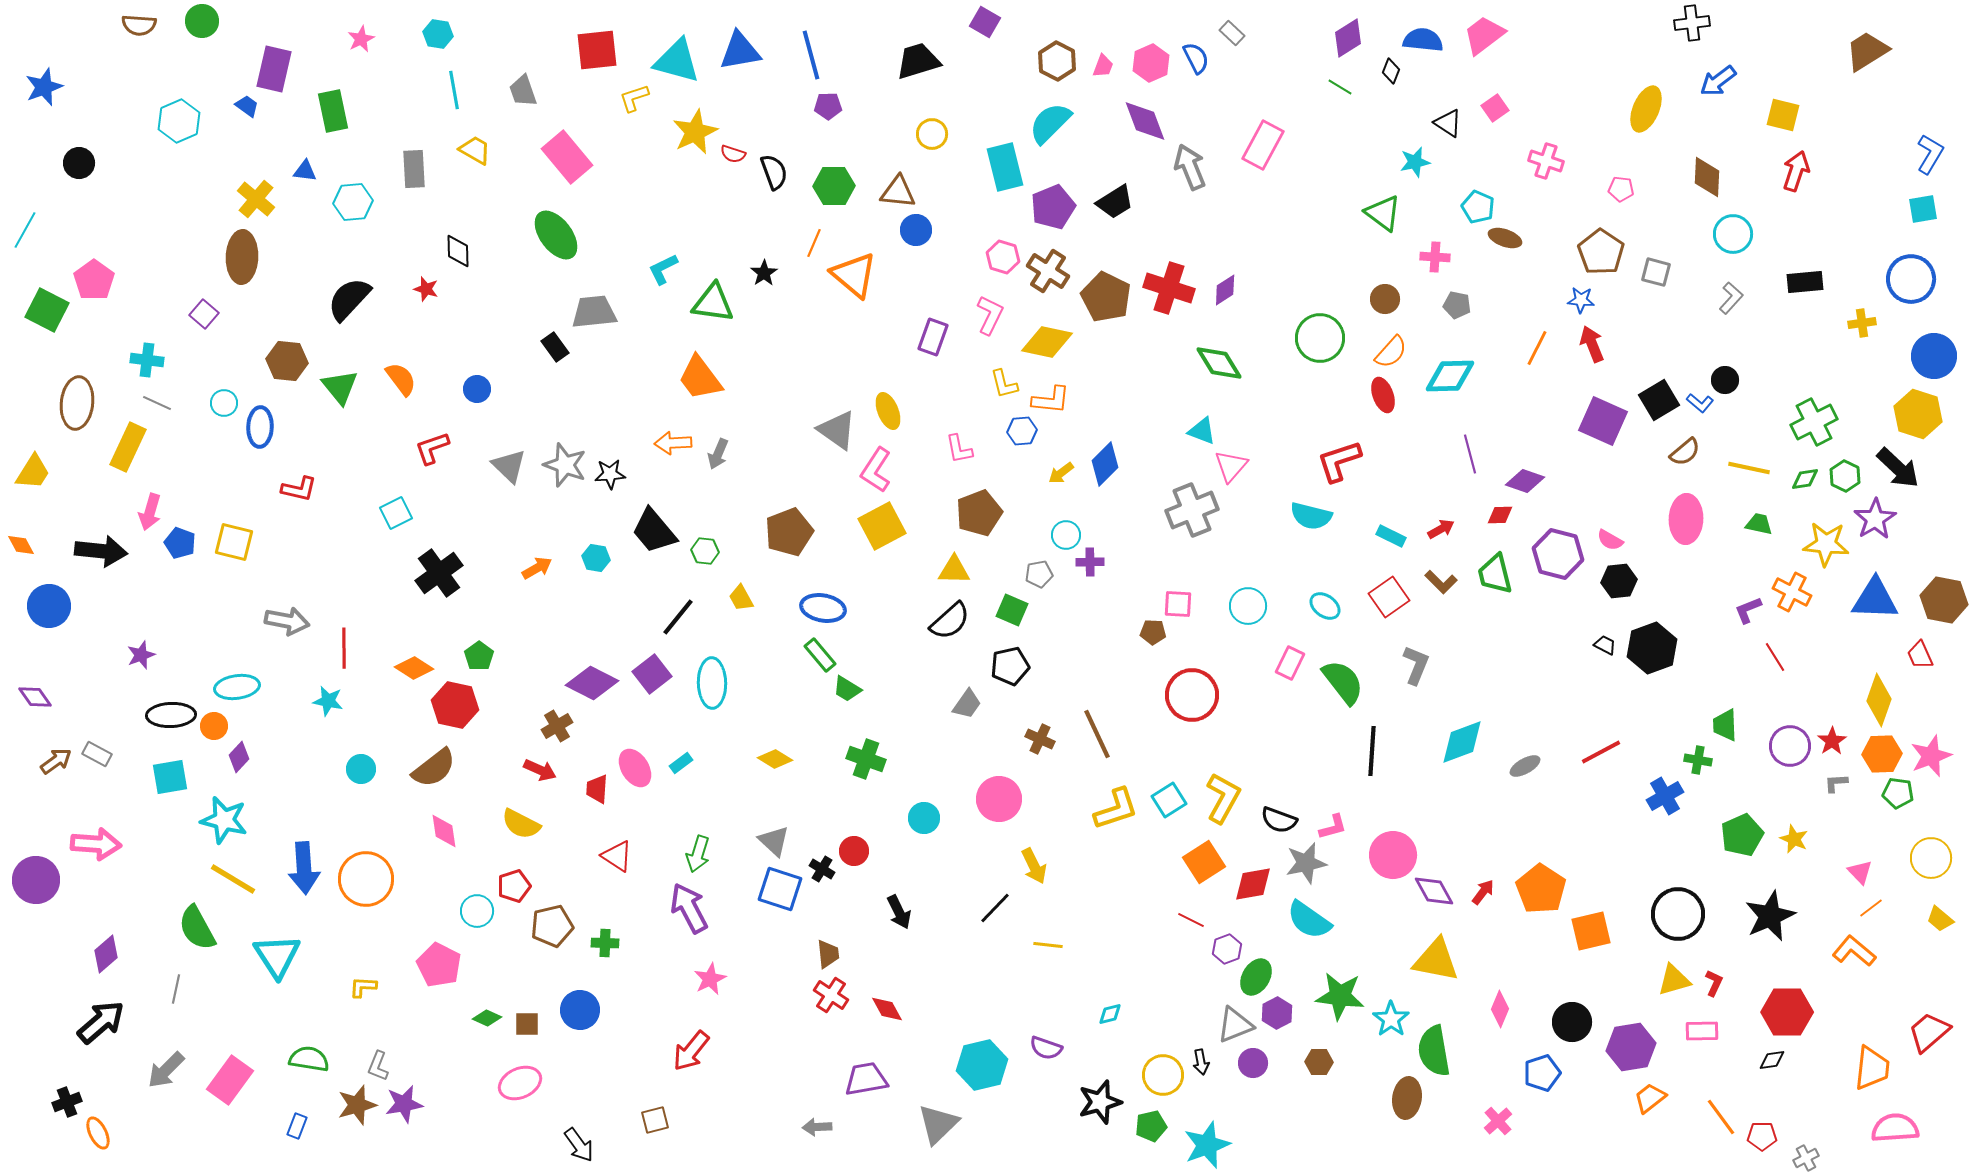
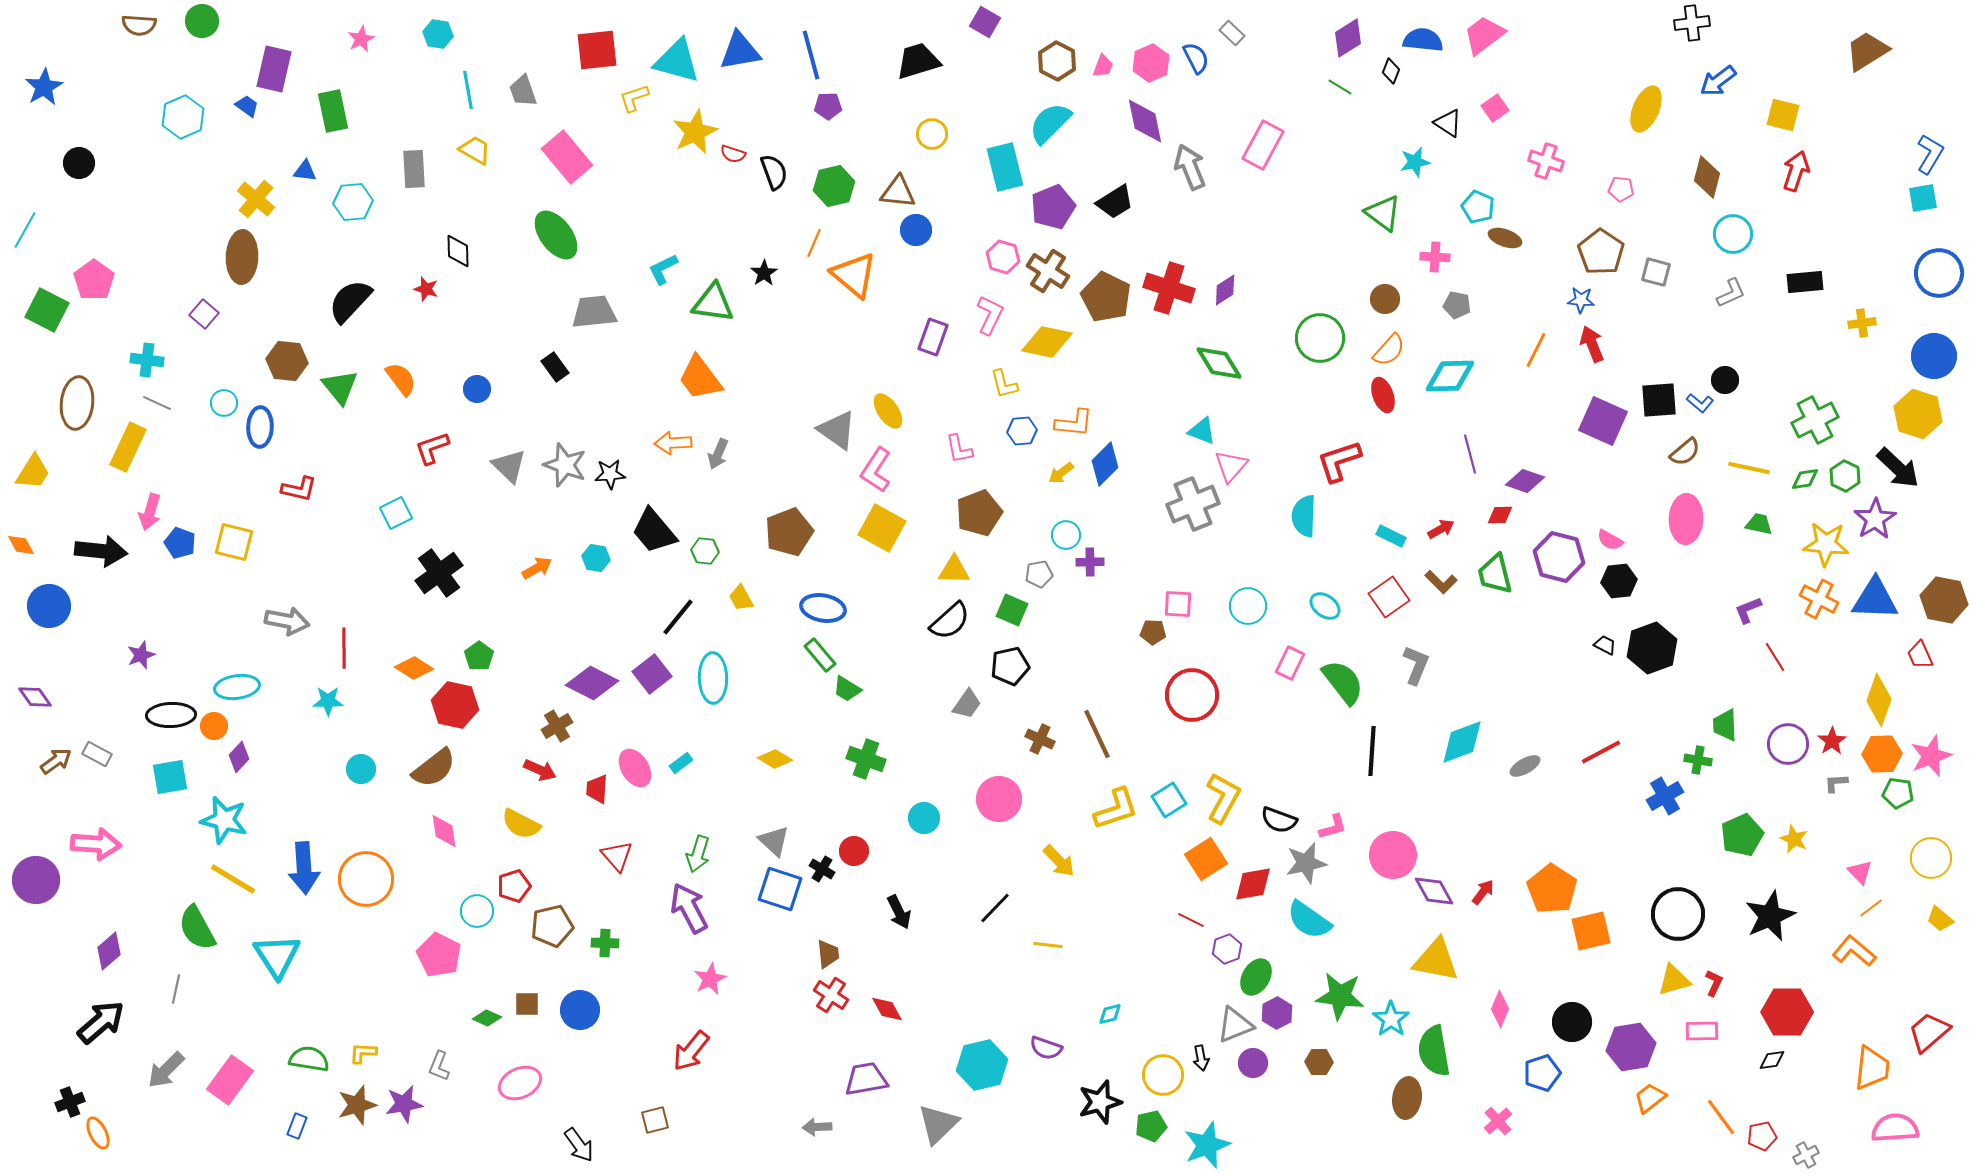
blue star at (44, 87): rotated 9 degrees counterclockwise
cyan line at (454, 90): moved 14 px right
cyan hexagon at (179, 121): moved 4 px right, 4 px up
purple diamond at (1145, 121): rotated 9 degrees clockwise
brown diamond at (1707, 177): rotated 12 degrees clockwise
green hexagon at (834, 186): rotated 12 degrees counterclockwise
cyan square at (1923, 209): moved 11 px up
blue circle at (1911, 279): moved 28 px right, 6 px up
gray L-shape at (1731, 298): moved 5 px up; rotated 24 degrees clockwise
black semicircle at (349, 299): moved 1 px right, 2 px down
black rectangle at (555, 347): moved 20 px down
orange line at (1537, 348): moved 1 px left, 2 px down
orange semicircle at (1391, 352): moved 2 px left, 2 px up
orange L-shape at (1051, 400): moved 23 px right, 23 px down
black square at (1659, 400): rotated 27 degrees clockwise
yellow ellipse at (888, 411): rotated 12 degrees counterclockwise
green cross at (1814, 422): moved 1 px right, 2 px up
gray cross at (1192, 510): moved 1 px right, 6 px up
cyan semicircle at (1311, 516): moved 7 px left; rotated 78 degrees clockwise
yellow square at (882, 526): moved 2 px down; rotated 33 degrees counterclockwise
purple hexagon at (1558, 554): moved 1 px right, 3 px down
orange cross at (1792, 592): moved 27 px right, 7 px down
cyan ellipse at (712, 683): moved 1 px right, 5 px up
cyan star at (328, 701): rotated 12 degrees counterclockwise
purple circle at (1790, 746): moved 2 px left, 2 px up
red triangle at (617, 856): rotated 16 degrees clockwise
orange square at (1204, 862): moved 2 px right, 3 px up
yellow arrow at (1034, 866): moved 25 px right, 5 px up; rotated 18 degrees counterclockwise
orange pentagon at (1541, 889): moved 11 px right
purple diamond at (106, 954): moved 3 px right, 3 px up
pink pentagon at (439, 965): moved 10 px up
yellow L-shape at (363, 987): moved 66 px down
brown square at (527, 1024): moved 20 px up
black arrow at (1201, 1062): moved 4 px up
gray L-shape at (378, 1066): moved 61 px right
black cross at (67, 1102): moved 3 px right
red pentagon at (1762, 1136): rotated 12 degrees counterclockwise
gray cross at (1806, 1158): moved 3 px up
